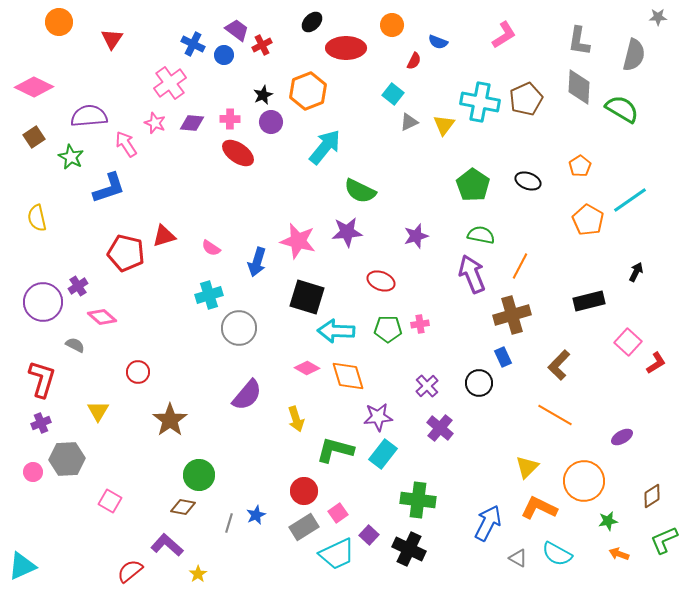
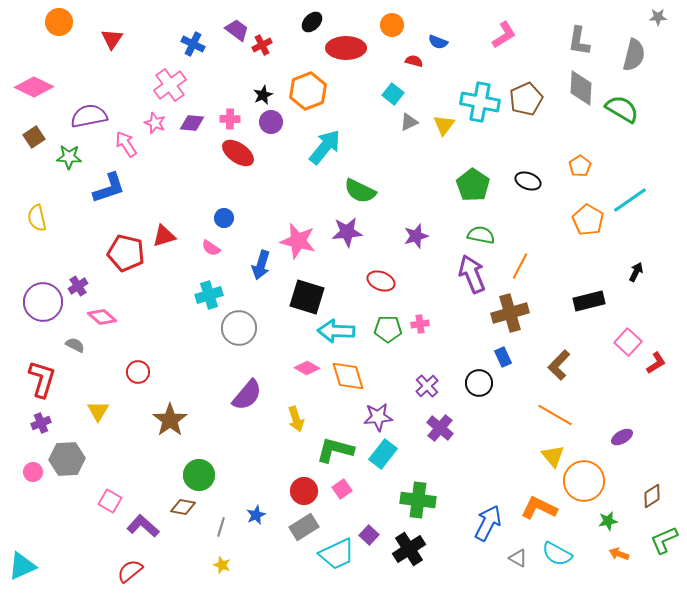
blue circle at (224, 55): moved 163 px down
red semicircle at (414, 61): rotated 102 degrees counterclockwise
pink cross at (170, 83): moved 2 px down
gray diamond at (579, 87): moved 2 px right, 1 px down
purple semicircle at (89, 116): rotated 6 degrees counterclockwise
green star at (71, 157): moved 2 px left; rotated 25 degrees counterclockwise
blue arrow at (257, 262): moved 4 px right, 3 px down
brown cross at (512, 315): moved 2 px left, 2 px up
yellow triangle at (527, 467): moved 26 px right, 11 px up; rotated 25 degrees counterclockwise
pink square at (338, 513): moved 4 px right, 24 px up
gray line at (229, 523): moved 8 px left, 4 px down
purple L-shape at (167, 545): moved 24 px left, 19 px up
black cross at (409, 549): rotated 32 degrees clockwise
yellow star at (198, 574): moved 24 px right, 9 px up; rotated 18 degrees counterclockwise
